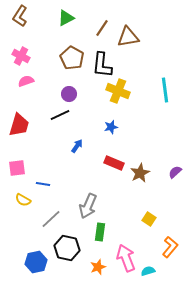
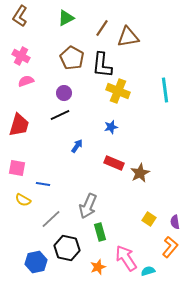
purple circle: moved 5 px left, 1 px up
pink square: rotated 18 degrees clockwise
purple semicircle: moved 50 px down; rotated 56 degrees counterclockwise
green rectangle: rotated 24 degrees counterclockwise
pink arrow: rotated 12 degrees counterclockwise
